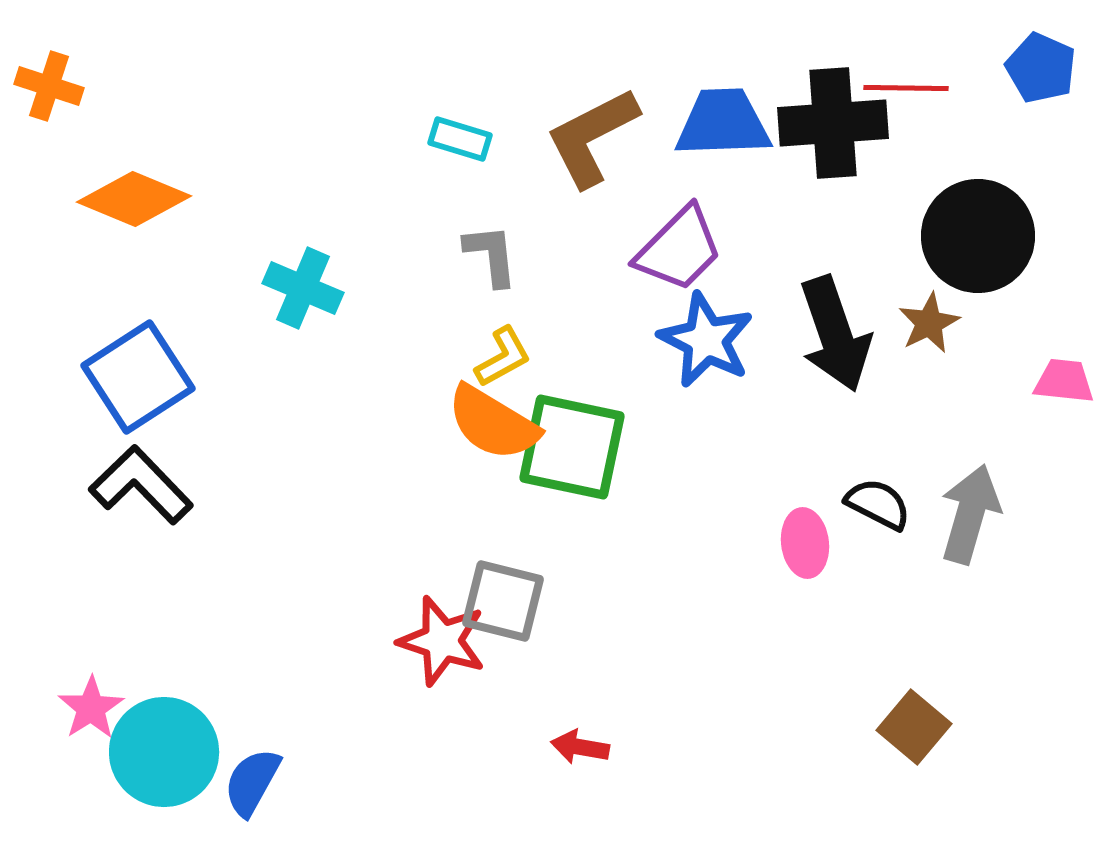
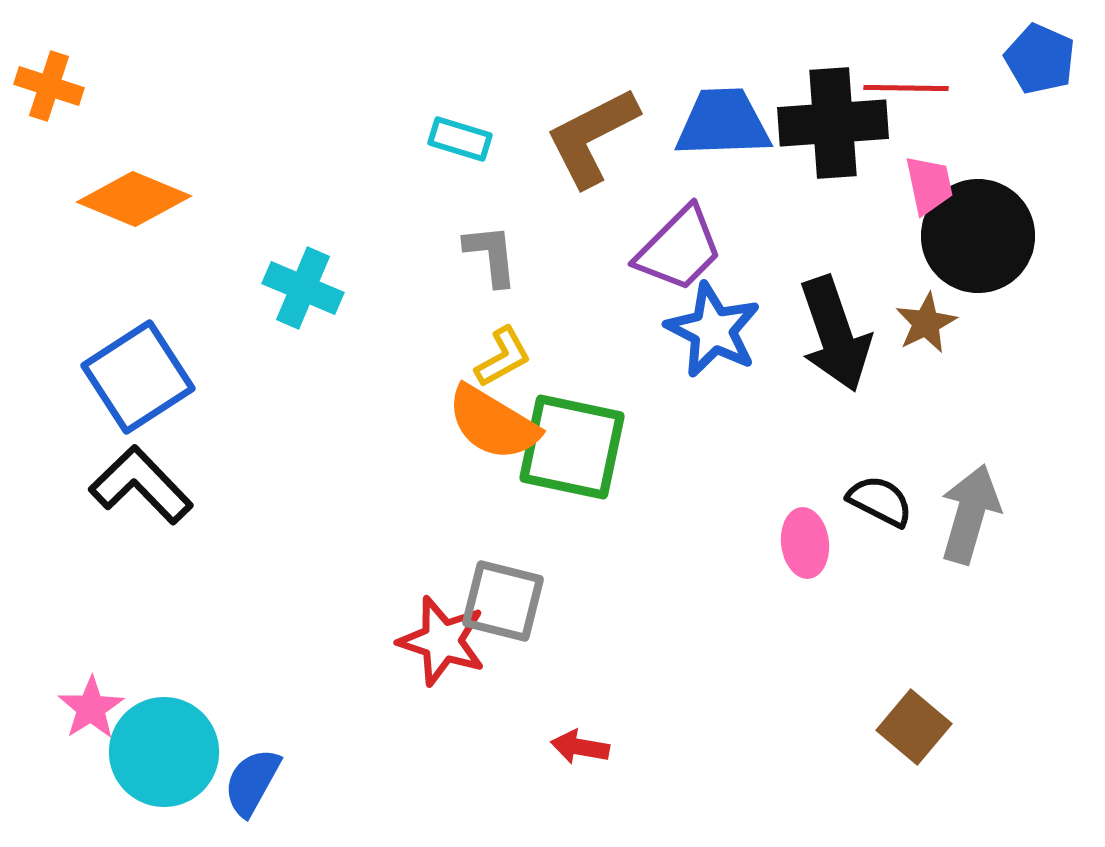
blue pentagon: moved 1 px left, 9 px up
brown star: moved 3 px left
blue star: moved 7 px right, 10 px up
pink trapezoid: moved 135 px left, 196 px up; rotated 72 degrees clockwise
black semicircle: moved 2 px right, 3 px up
